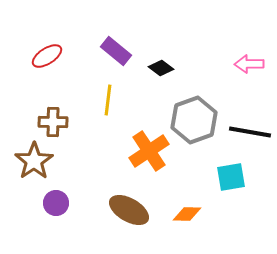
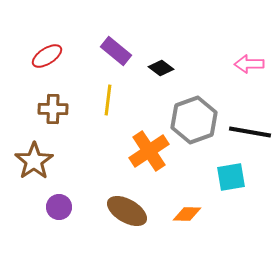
brown cross: moved 13 px up
purple circle: moved 3 px right, 4 px down
brown ellipse: moved 2 px left, 1 px down
